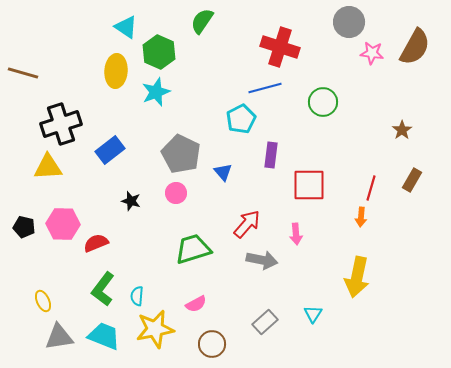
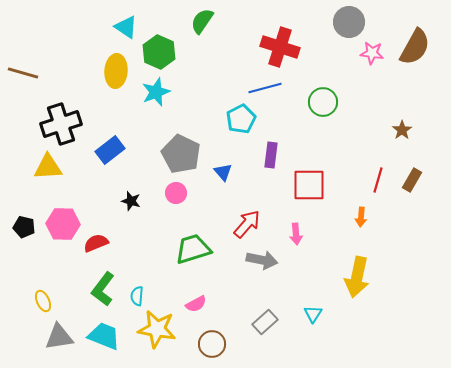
red line at (371, 188): moved 7 px right, 8 px up
yellow star at (155, 329): moved 2 px right; rotated 21 degrees clockwise
